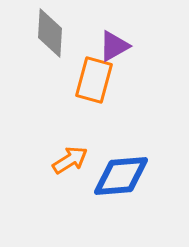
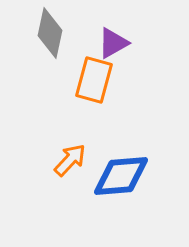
gray diamond: rotated 9 degrees clockwise
purple triangle: moved 1 px left, 3 px up
orange arrow: rotated 15 degrees counterclockwise
